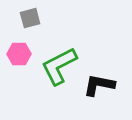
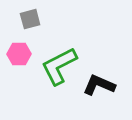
gray square: moved 1 px down
black L-shape: rotated 12 degrees clockwise
